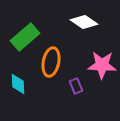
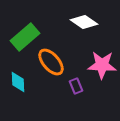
orange ellipse: rotated 52 degrees counterclockwise
cyan diamond: moved 2 px up
